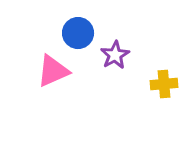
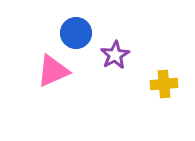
blue circle: moved 2 px left
